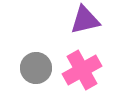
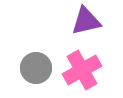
purple triangle: moved 1 px right, 1 px down
